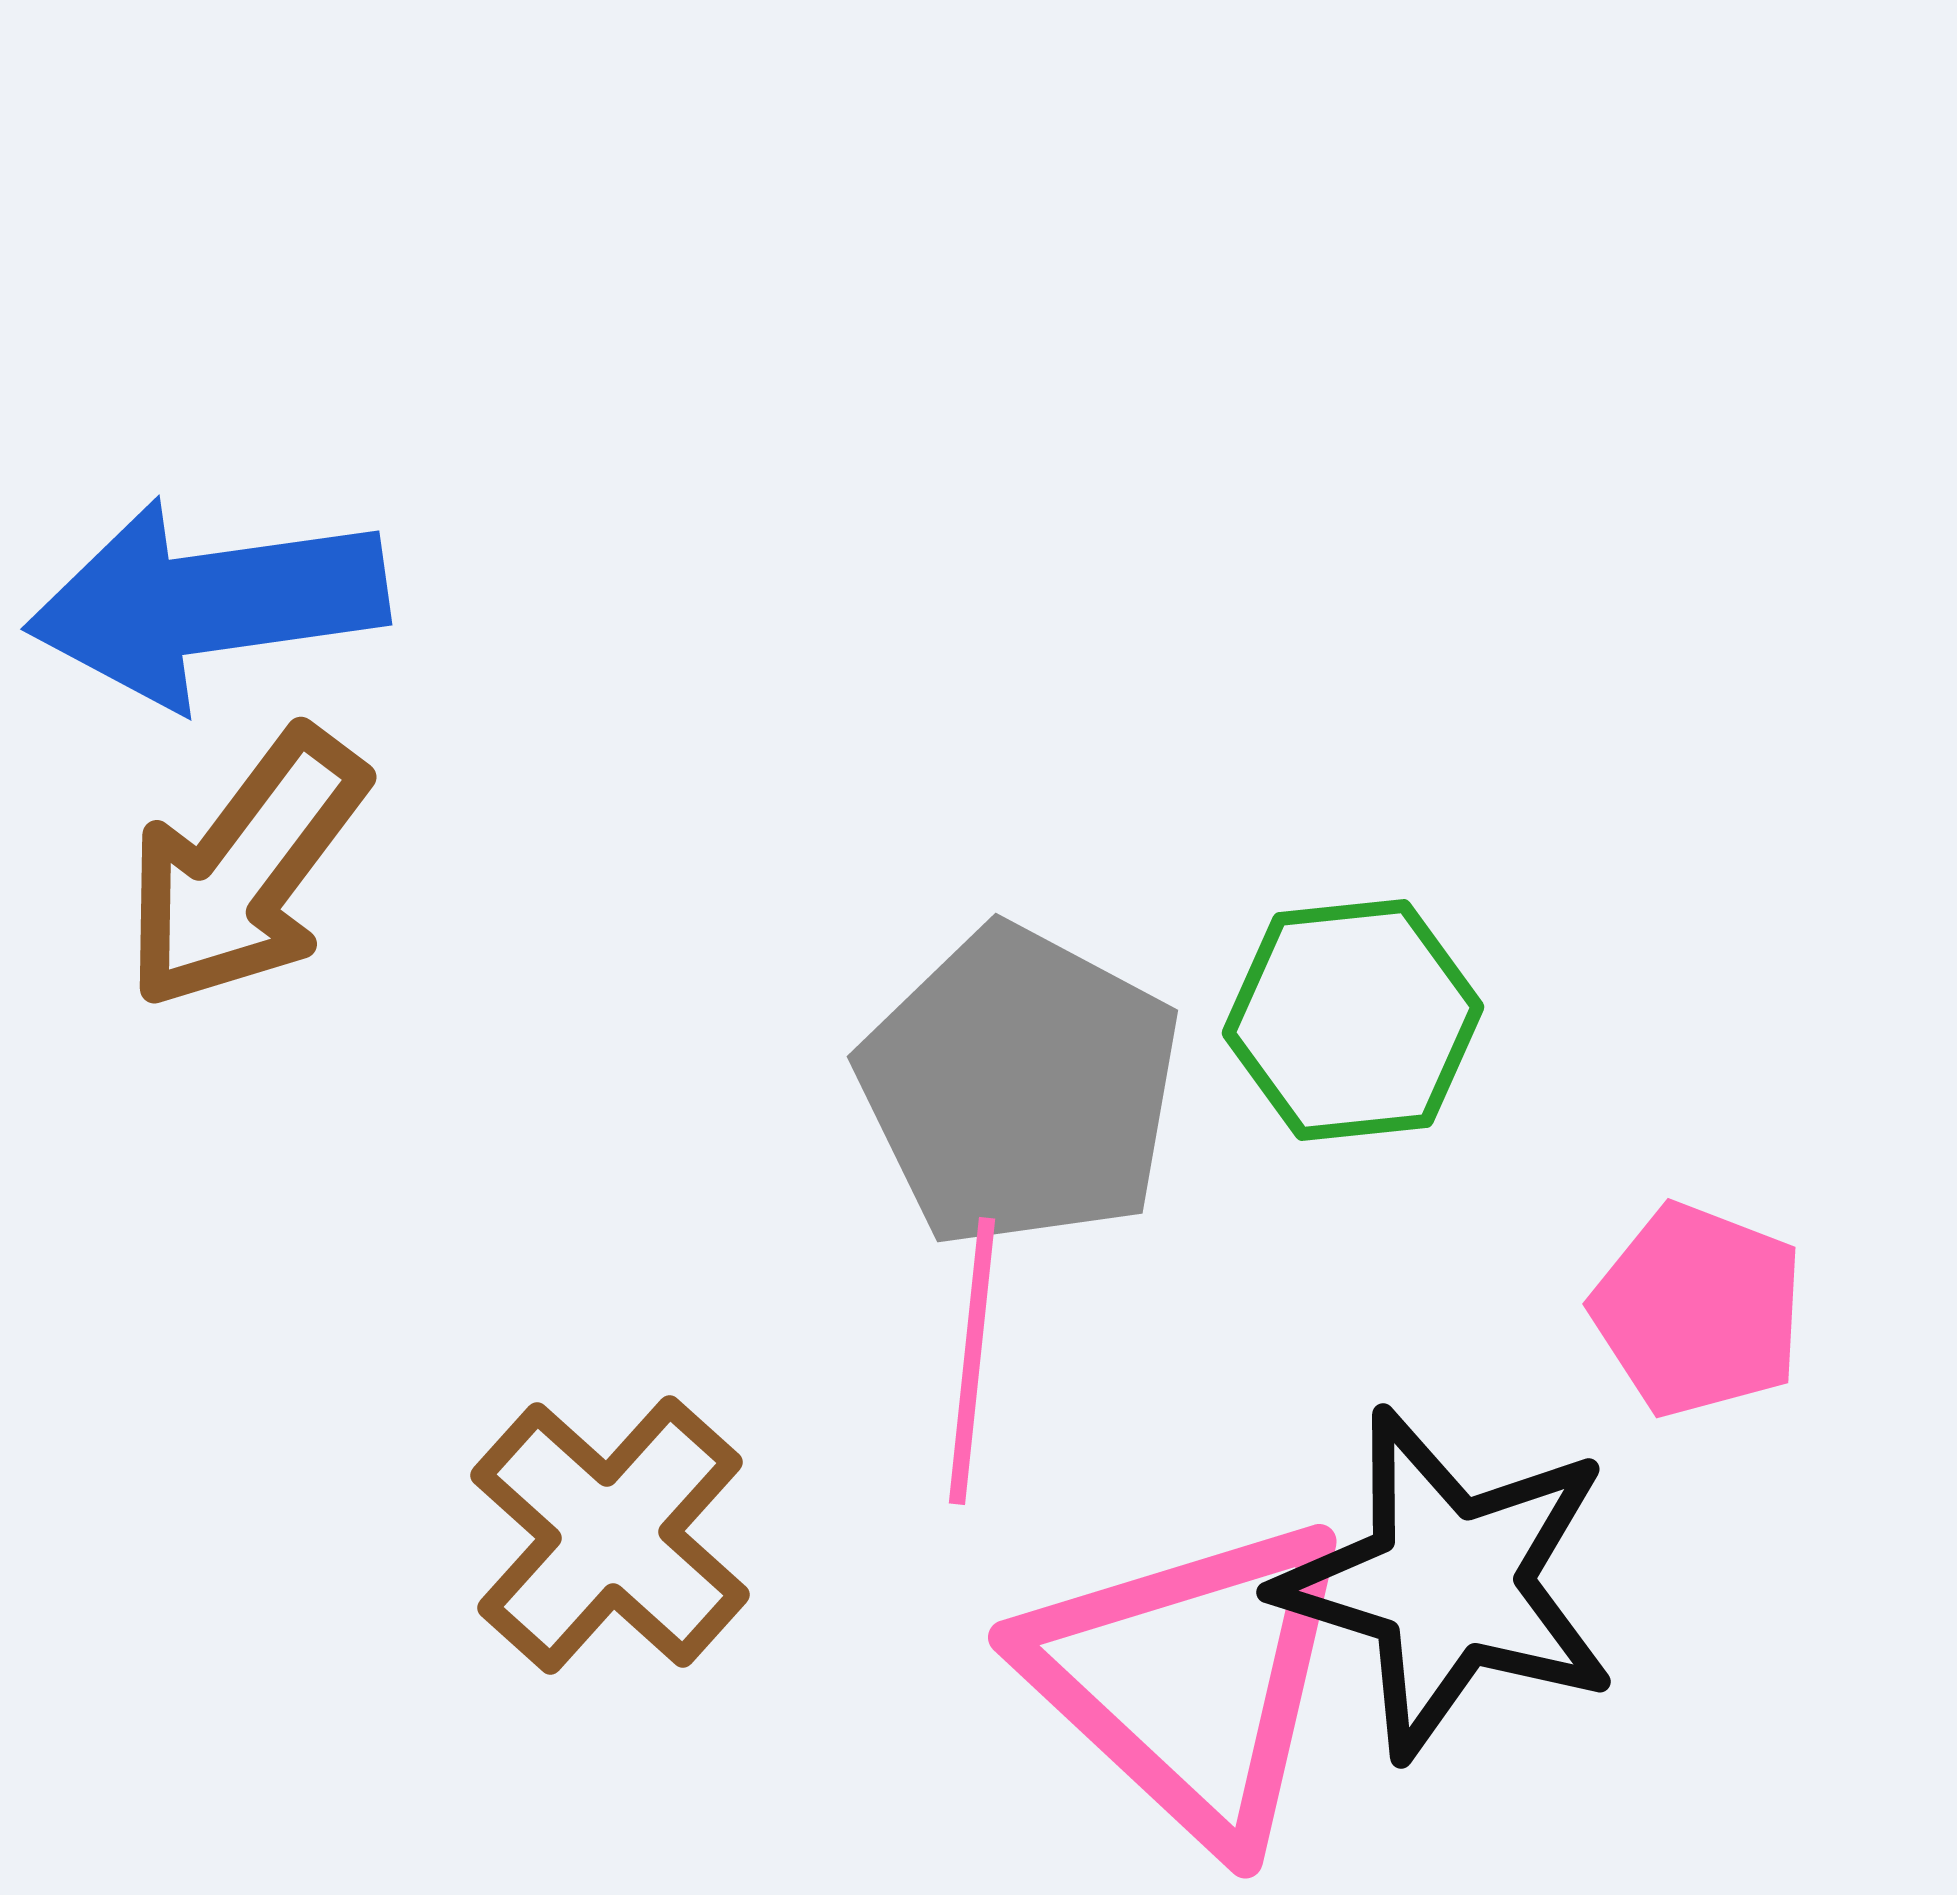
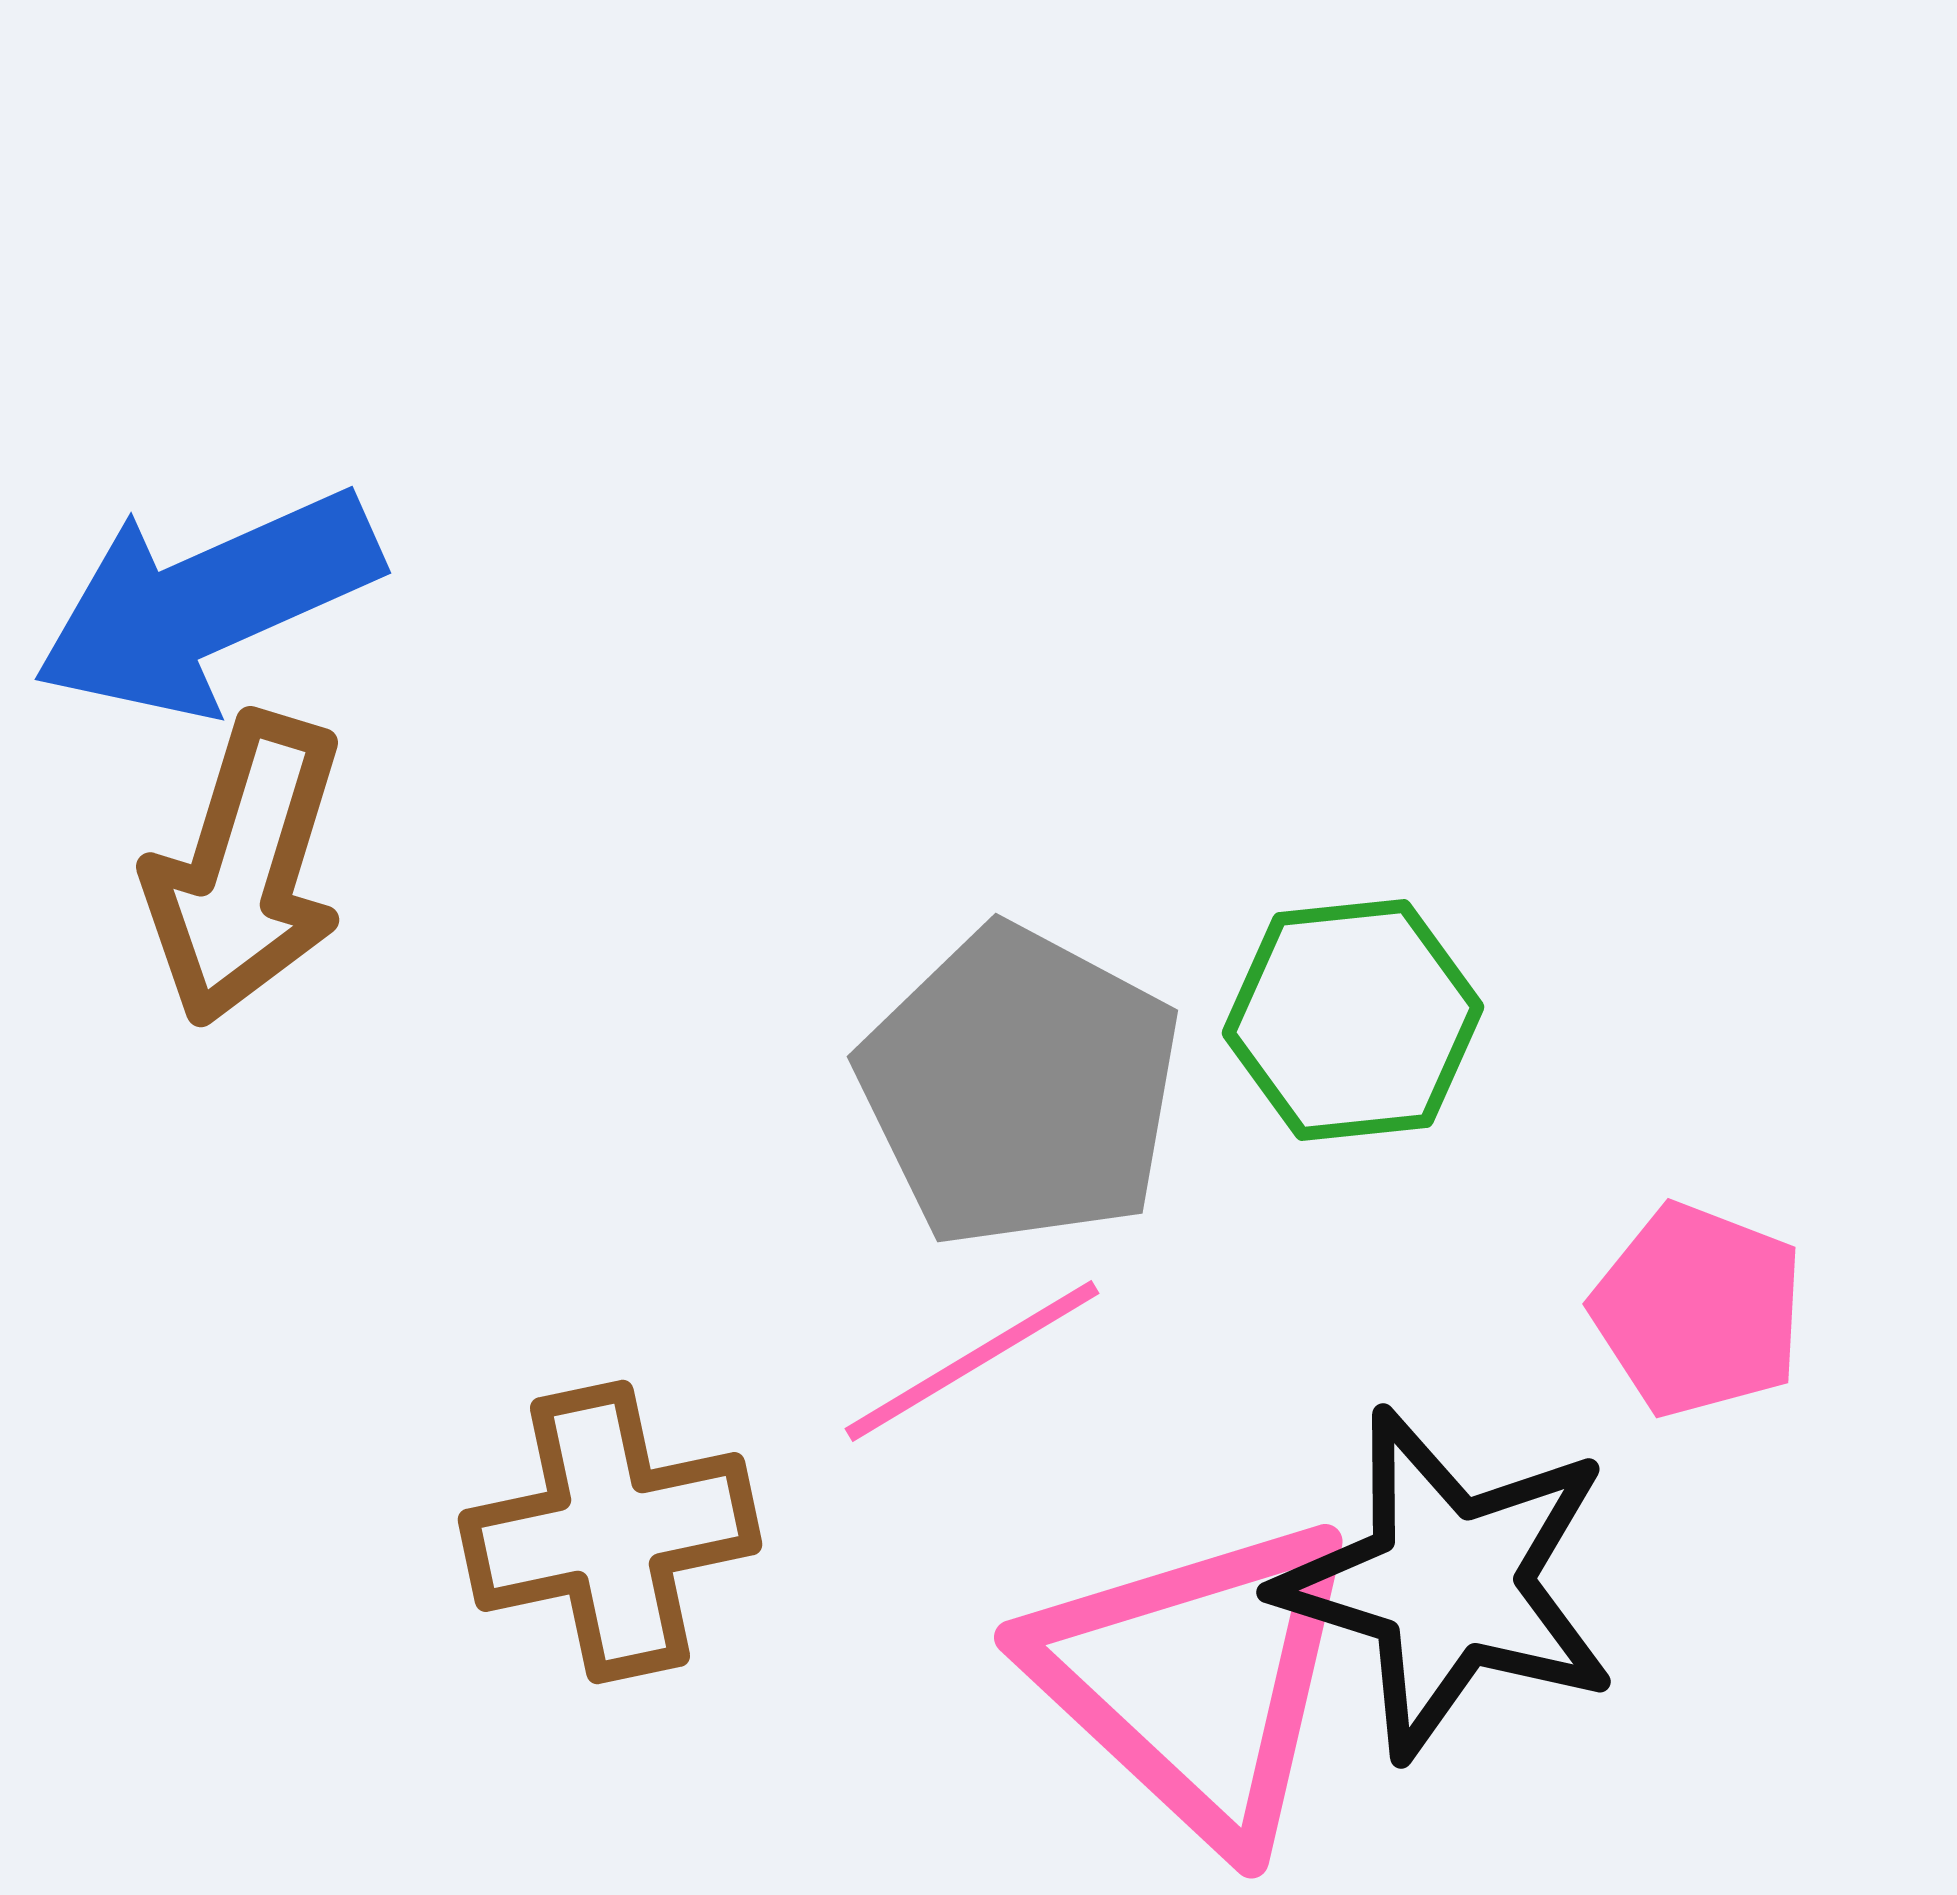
blue arrow: rotated 16 degrees counterclockwise
brown arrow: rotated 20 degrees counterclockwise
pink line: rotated 53 degrees clockwise
brown cross: moved 3 px up; rotated 36 degrees clockwise
pink triangle: moved 6 px right
